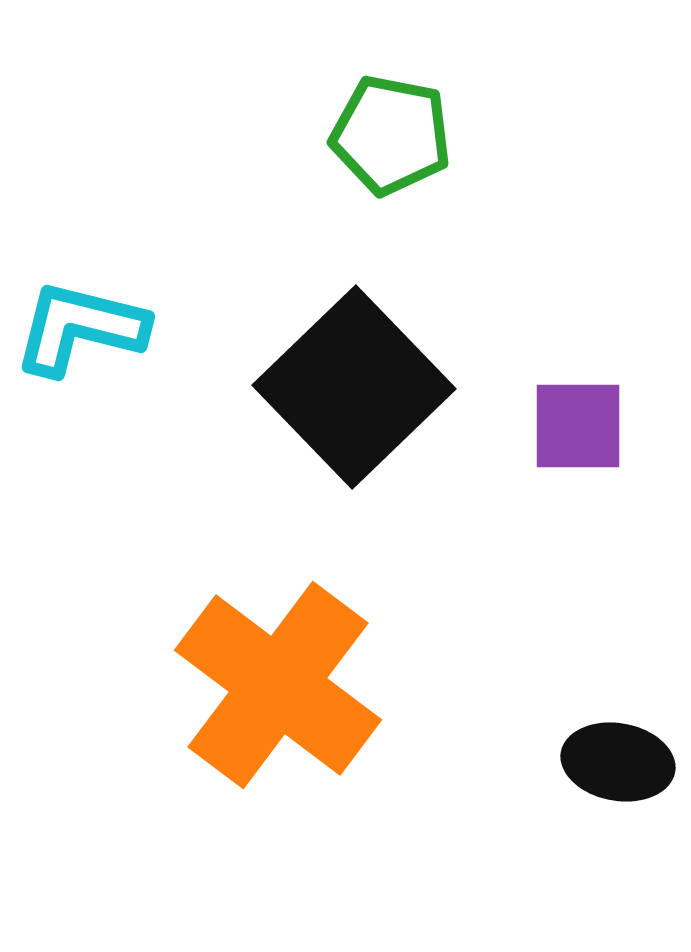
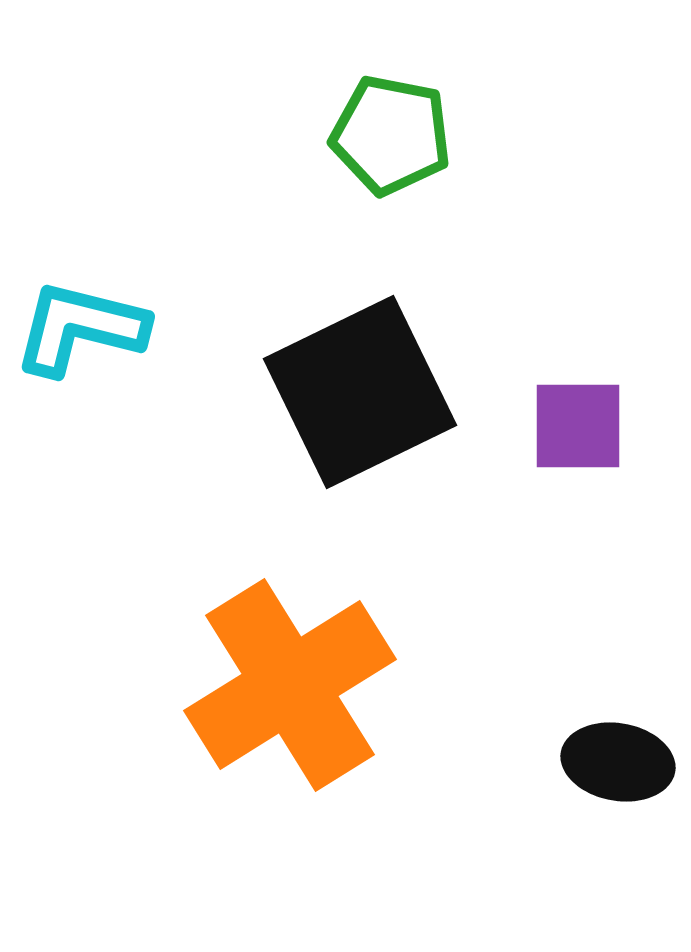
black square: moved 6 px right, 5 px down; rotated 18 degrees clockwise
orange cross: moved 12 px right; rotated 21 degrees clockwise
